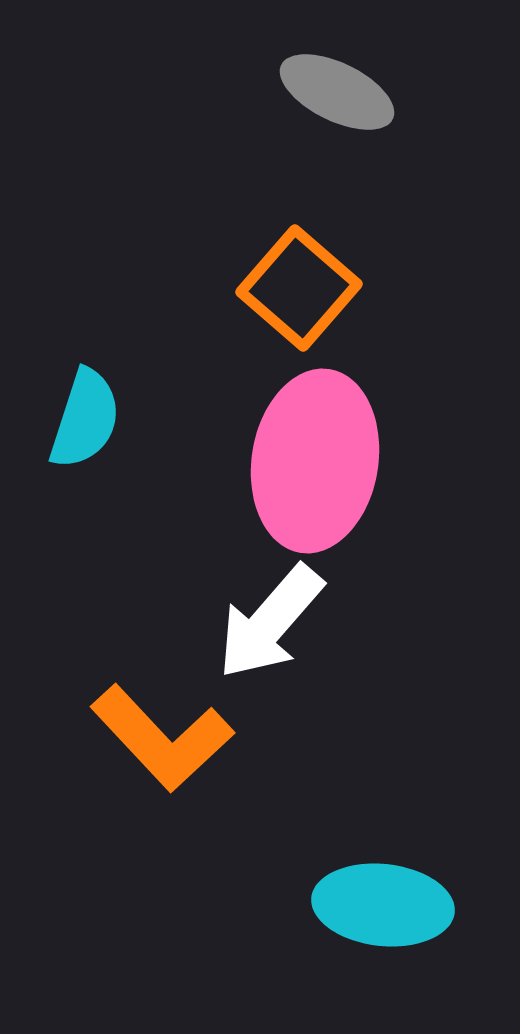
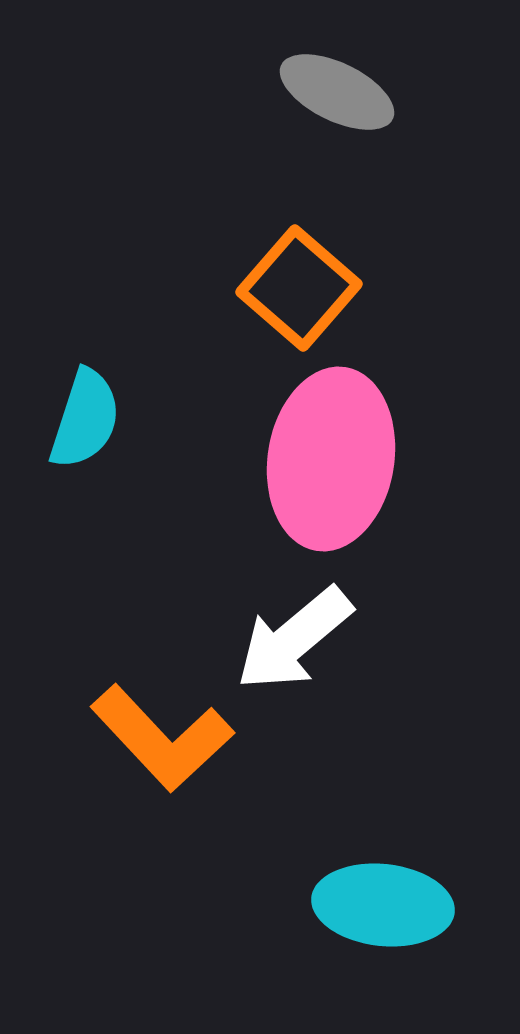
pink ellipse: moved 16 px right, 2 px up
white arrow: moved 24 px right, 17 px down; rotated 9 degrees clockwise
